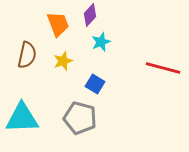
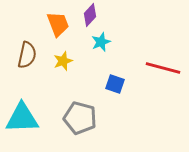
blue square: moved 20 px right; rotated 12 degrees counterclockwise
